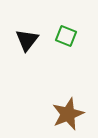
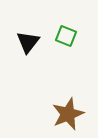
black triangle: moved 1 px right, 2 px down
